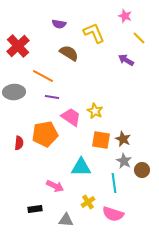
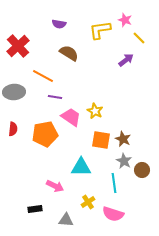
pink star: moved 4 px down
yellow L-shape: moved 6 px right, 3 px up; rotated 75 degrees counterclockwise
purple arrow: rotated 112 degrees clockwise
purple line: moved 3 px right
red semicircle: moved 6 px left, 14 px up
